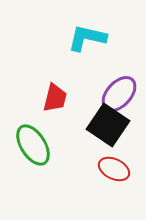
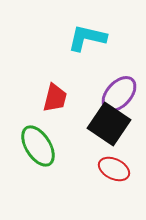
black square: moved 1 px right, 1 px up
green ellipse: moved 5 px right, 1 px down
